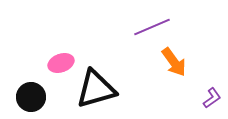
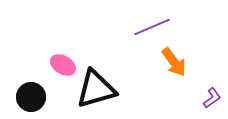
pink ellipse: moved 2 px right, 2 px down; rotated 50 degrees clockwise
